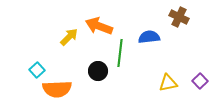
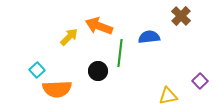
brown cross: moved 2 px right, 1 px up; rotated 18 degrees clockwise
yellow triangle: moved 13 px down
